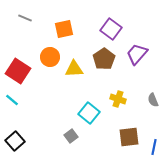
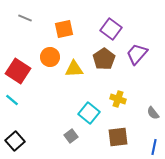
gray semicircle: moved 13 px down; rotated 16 degrees counterclockwise
brown square: moved 11 px left
